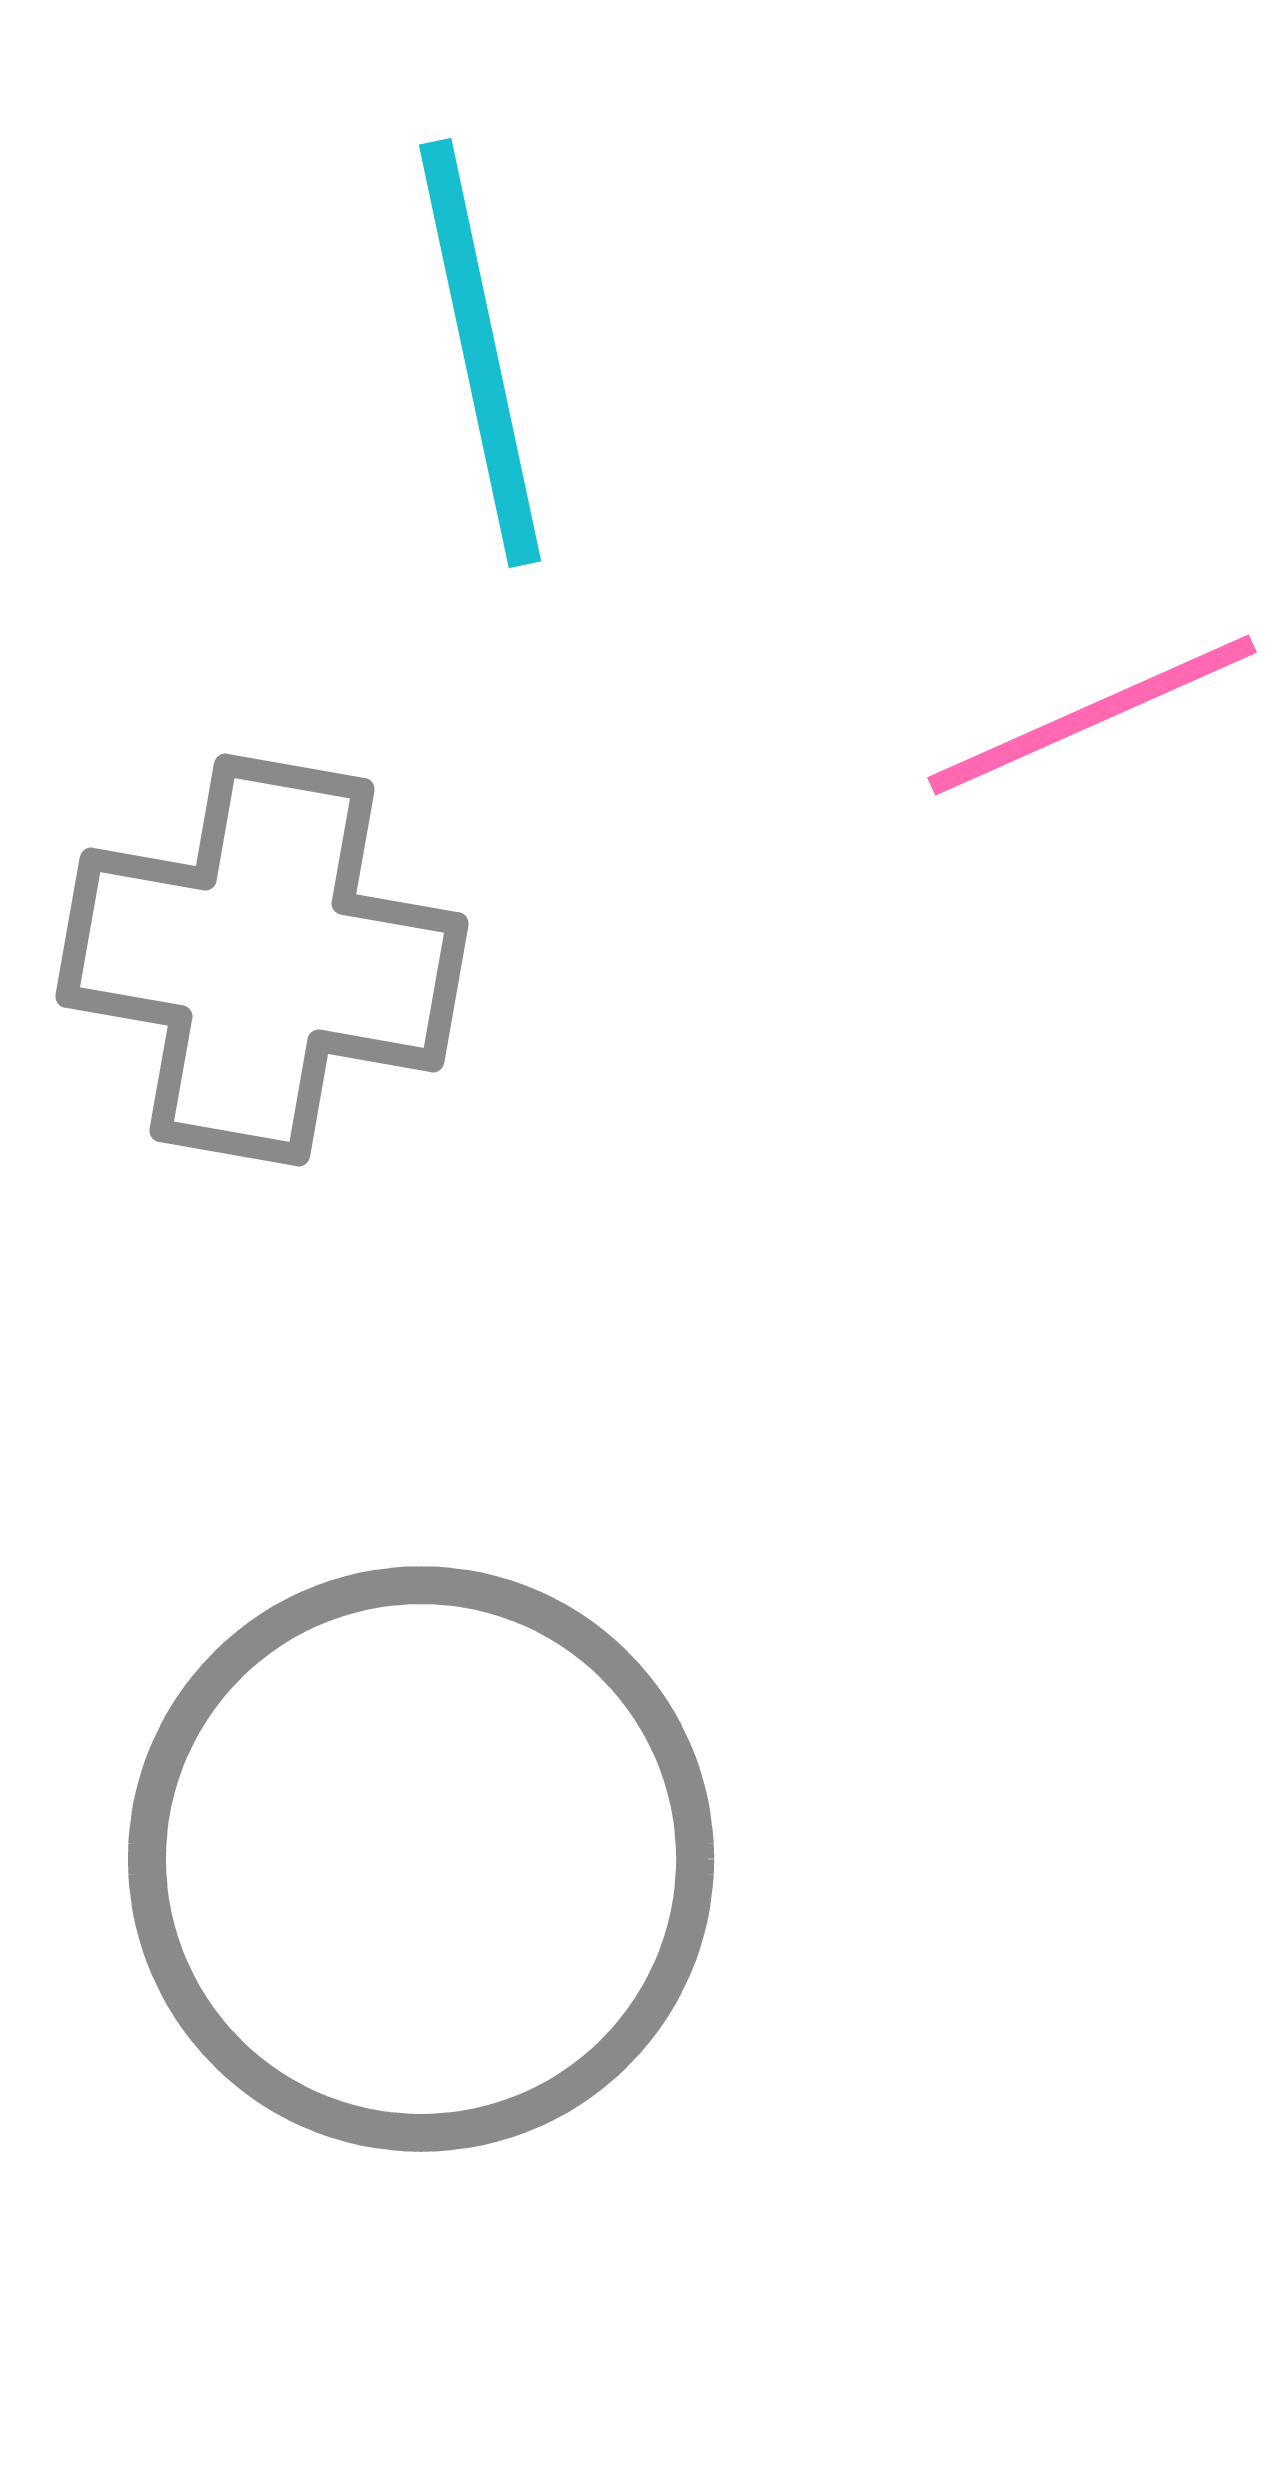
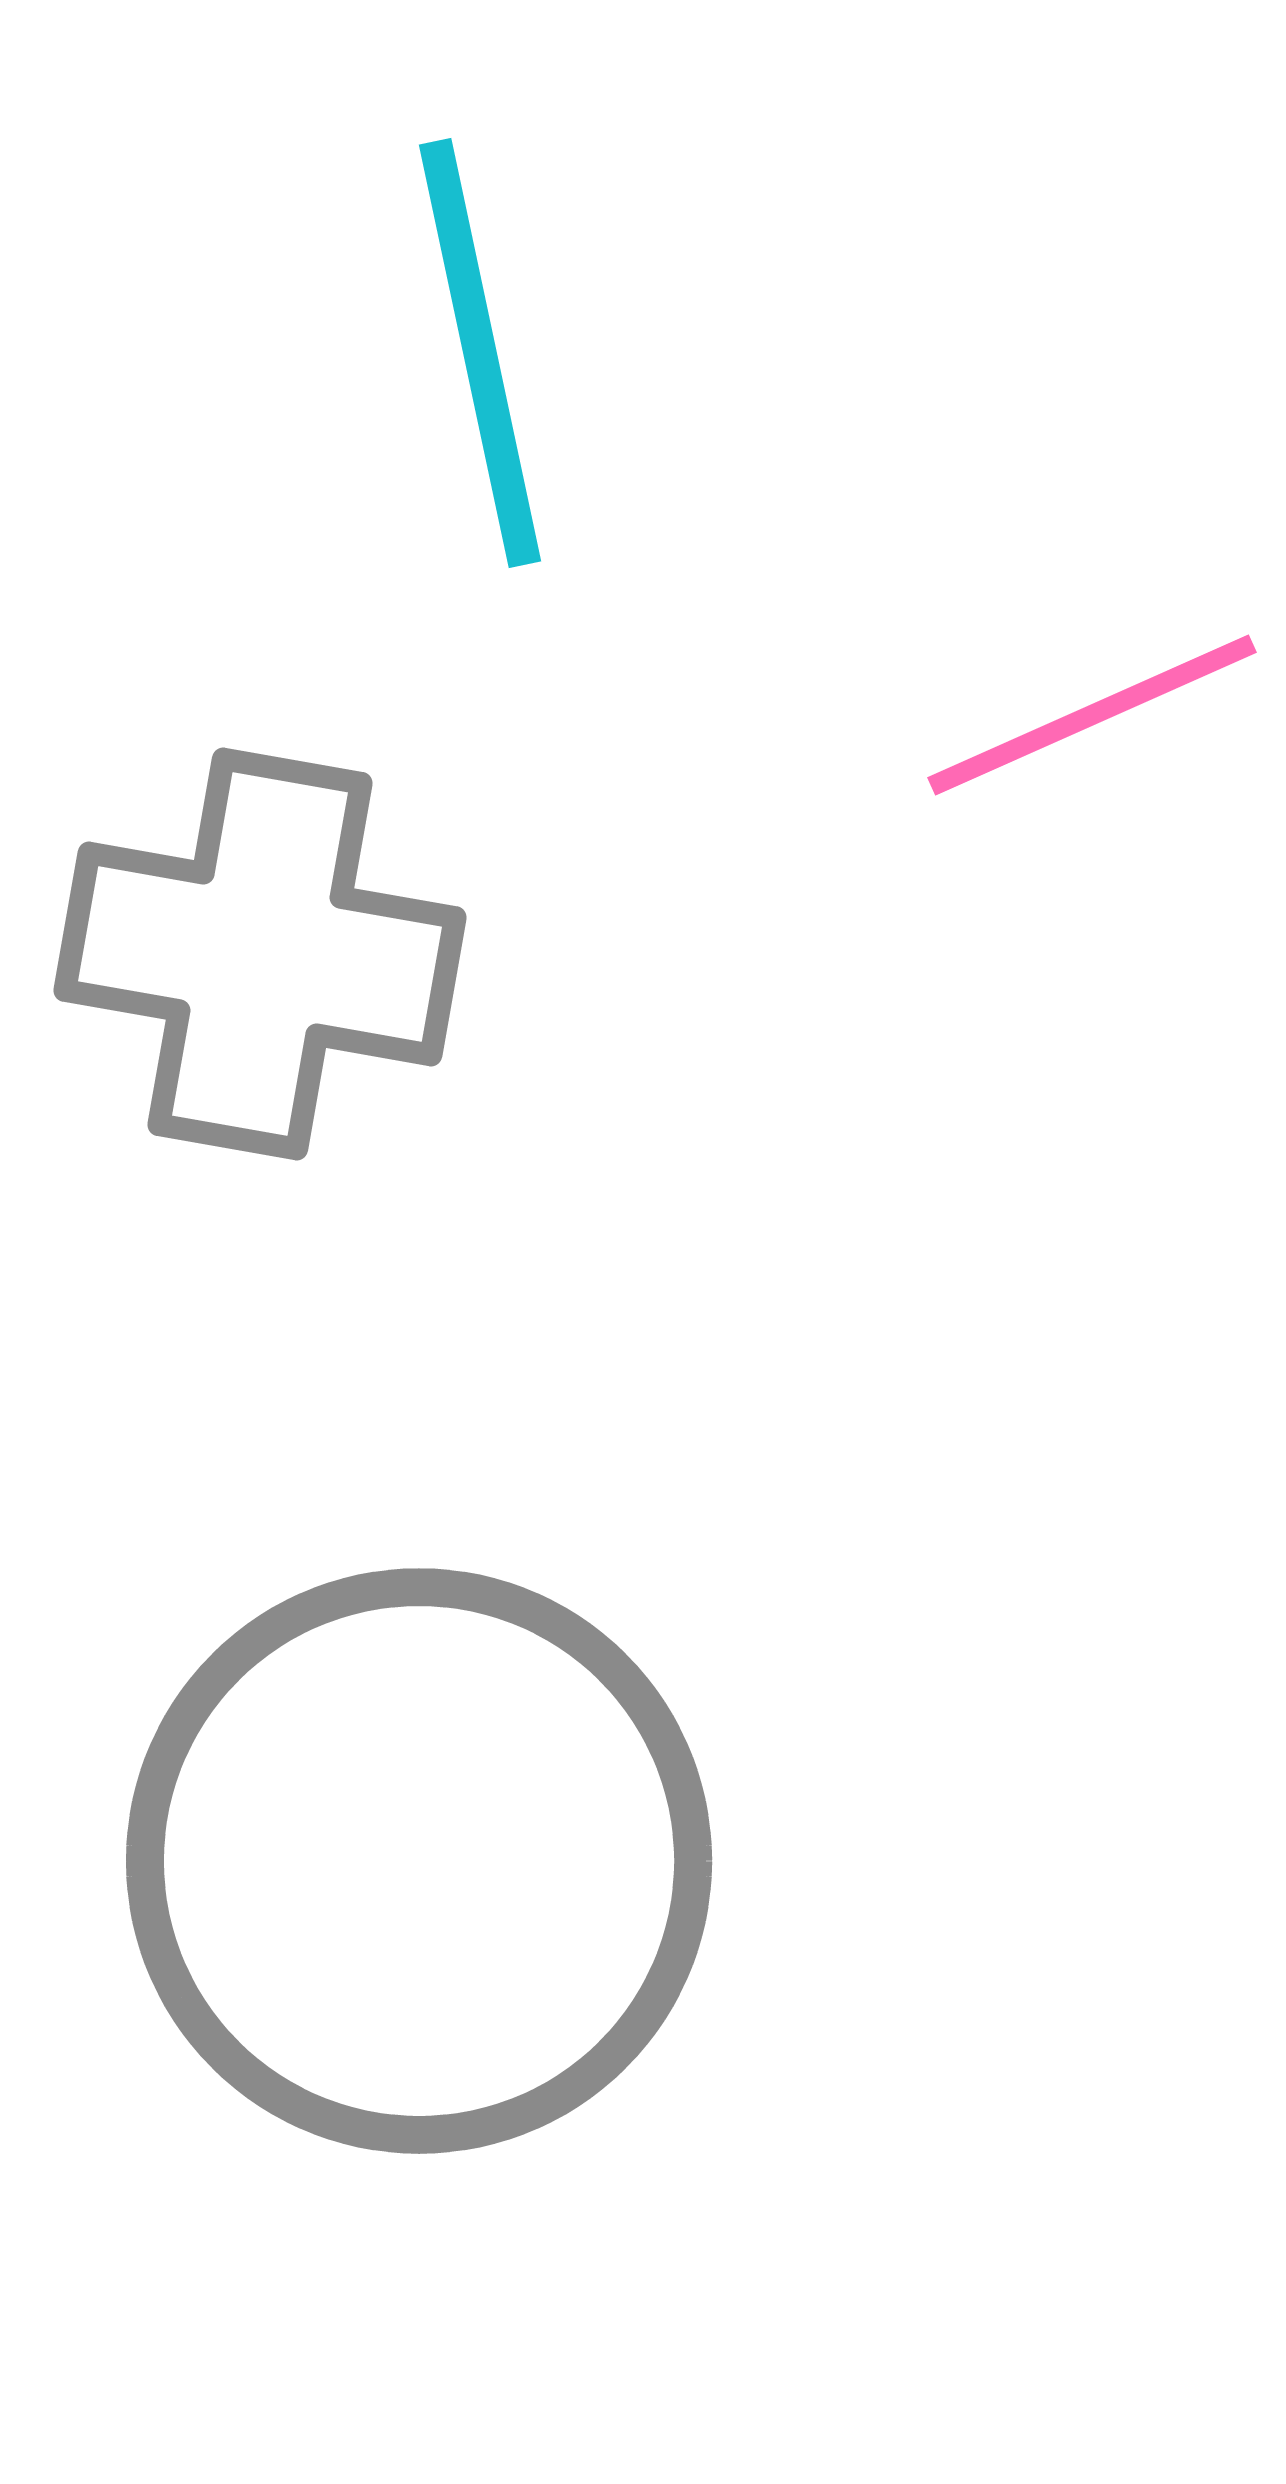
gray cross: moved 2 px left, 6 px up
gray circle: moved 2 px left, 2 px down
